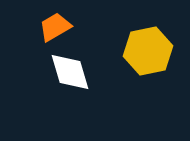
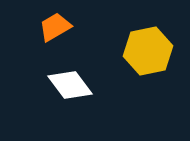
white diamond: moved 13 px down; rotated 21 degrees counterclockwise
